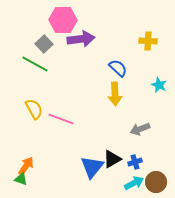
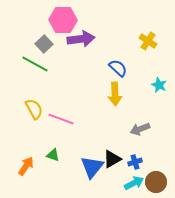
yellow cross: rotated 30 degrees clockwise
green triangle: moved 32 px right, 24 px up
